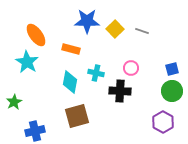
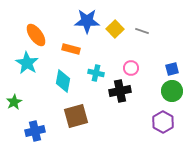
cyan star: moved 1 px down
cyan diamond: moved 7 px left, 1 px up
black cross: rotated 15 degrees counterclockwise
brown square: moved 1 px left
